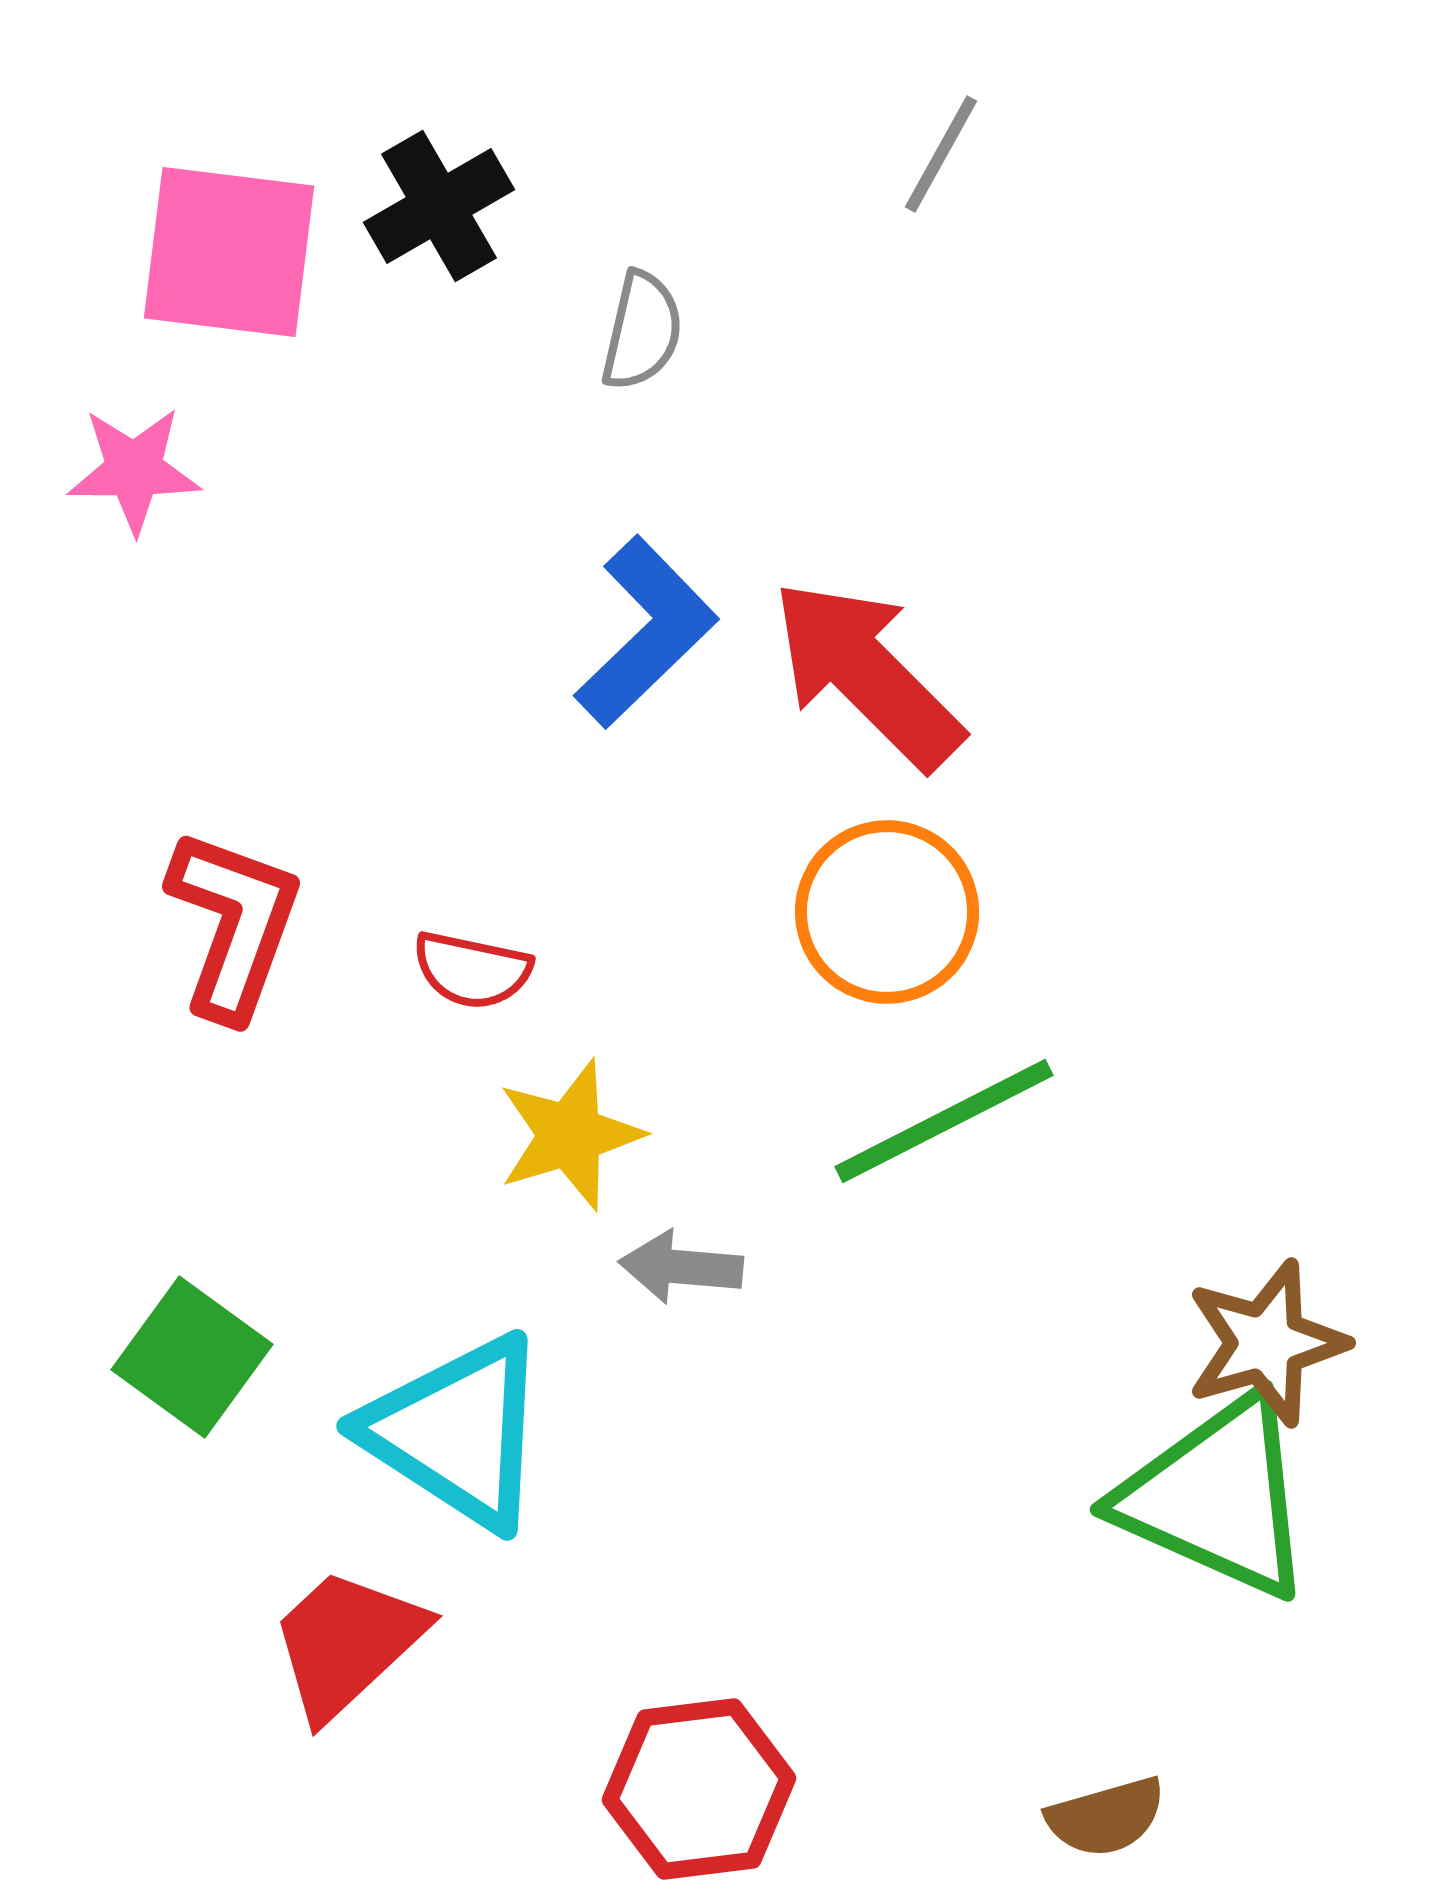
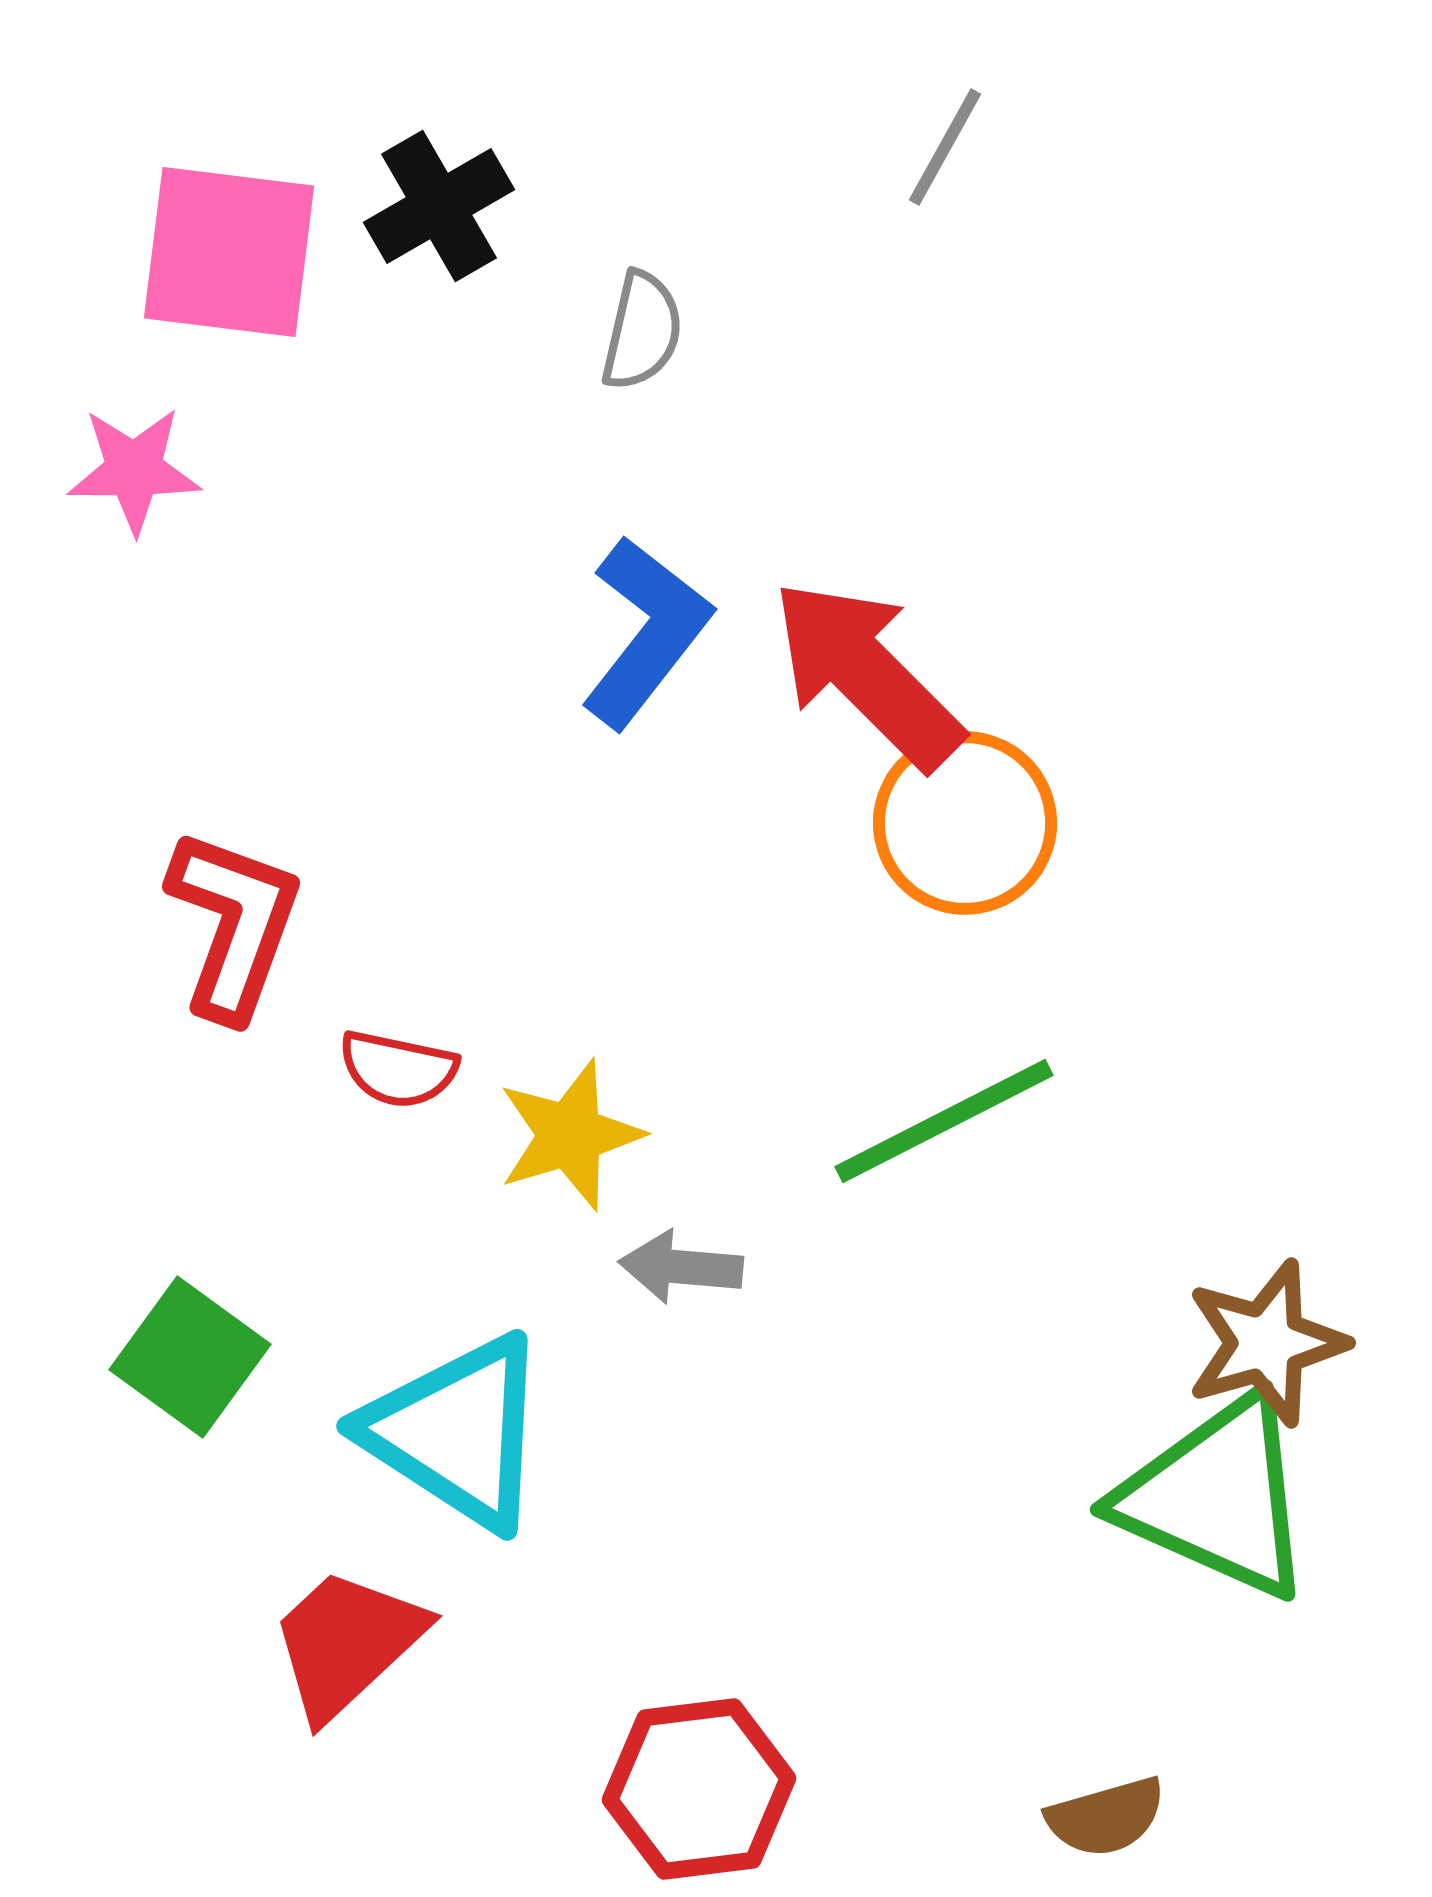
gray line: moved 4 px right, 7 px up
blue L-shape: rotated 8 degrees counterclockwise
orange circle: moved 78 px right, 89 px up
red semicircle: moved 74 px left, 99 px down
green square: moved 2 px left
